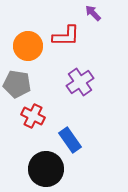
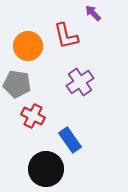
red L-shape: rotated 76 degrees clockwise
